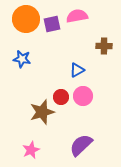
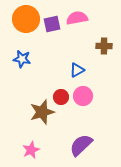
pink semicircle: moved 2 px down
